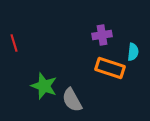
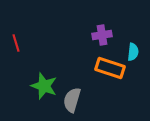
red line: moved 2 px right
gray semicircle: rotated 45 degrees clockwise
